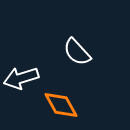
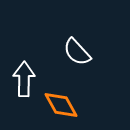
white arrow: moved 3 px right, 1 px down; rotated 108 degrees clockwise
